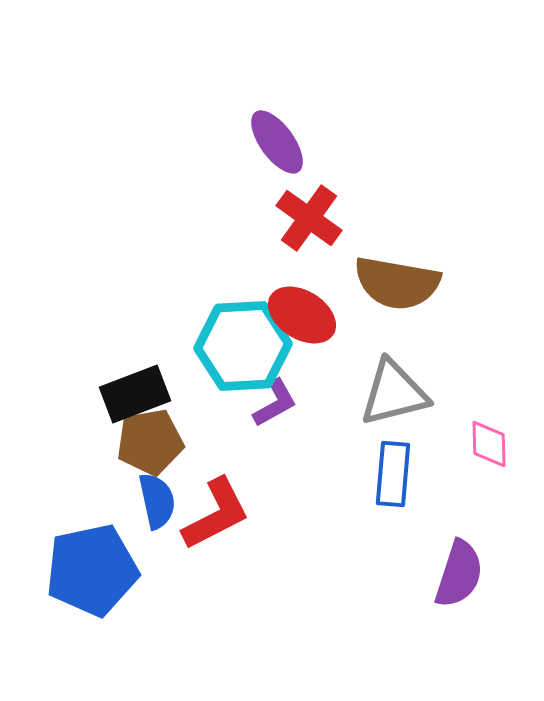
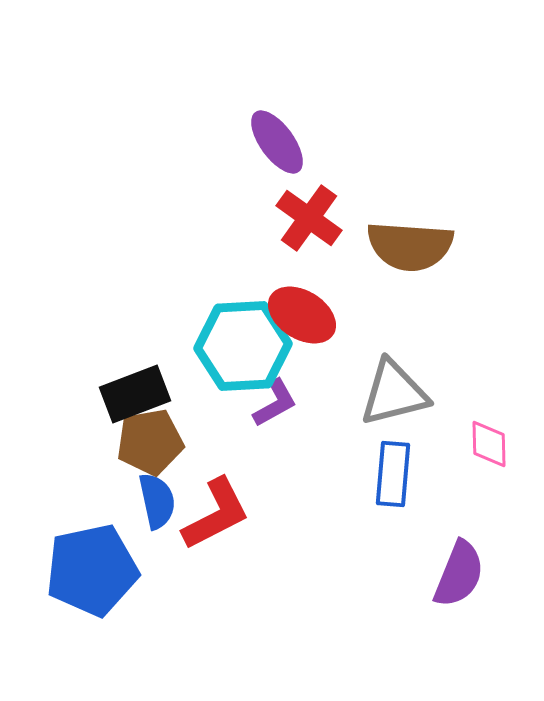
brown semicircle: moved 13 px right, 37 px up; rotated 6 degrees counterclockwise
purple semicircle: rotated 4 degrees clockwise
